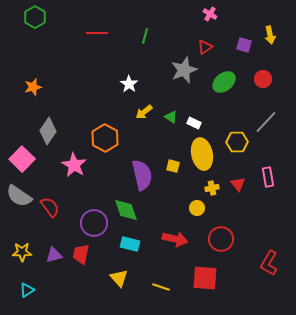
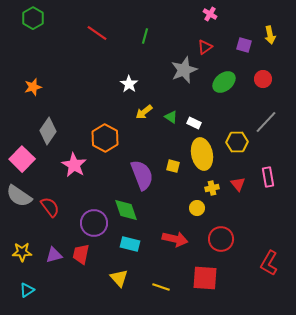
green hexagon at (35, 17): moved 2 px left, 1 px down
red line at (97, 33): rotated 35 degrees clockwise
purple semicircle at (142, 175): rotated 8 degrees counterclockwise
